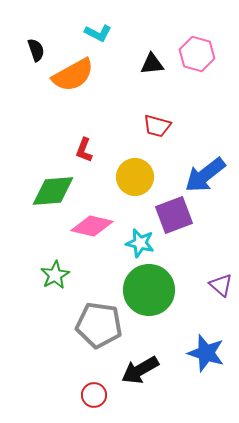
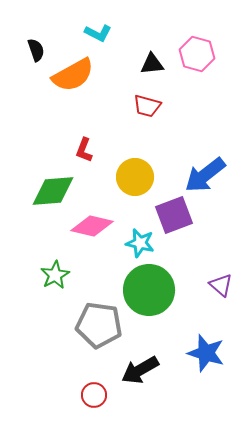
red trapezoid: moved 10 px left, 20 px up
